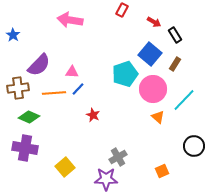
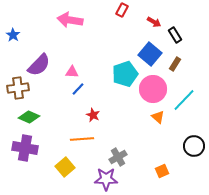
orange line: moved 28 px right, 46 px down
